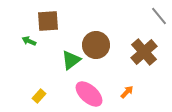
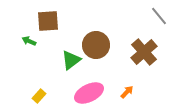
pink ellipse: moved 1 px up; rotated 68 degrees counterclockwise
